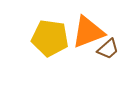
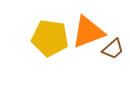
brown trapezoid: moved 5 px right
